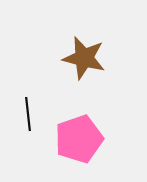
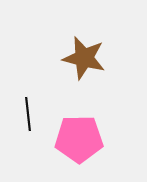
pink pentagon: rotated 18 degrees clockwise
